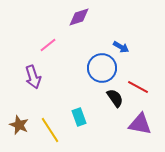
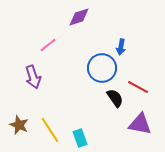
blue arrow: rotated 70 degrees clockwise
cyan rectangle: moved 1 px right, 21 px down
